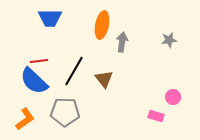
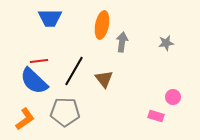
gray star: moved 3 px left, 3 px down
